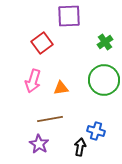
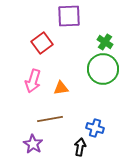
green cross: rotated 21 degrees counterclockwise
green circle: moved 1 px left, 11 px up
blue cross: moved 1 px left, 3 px up
purple star: moved 6 px left
